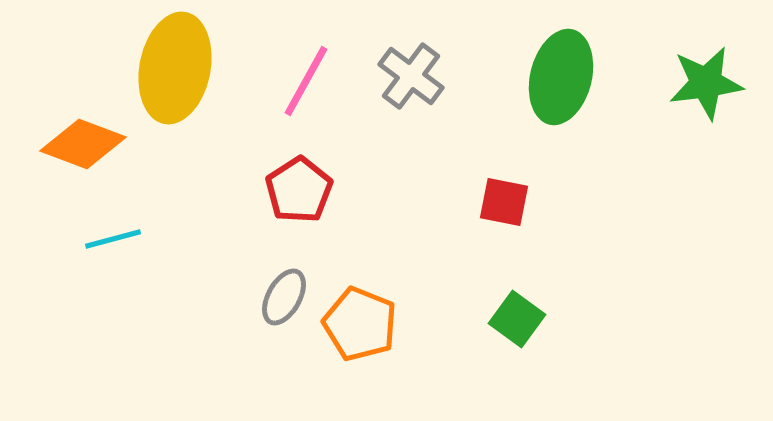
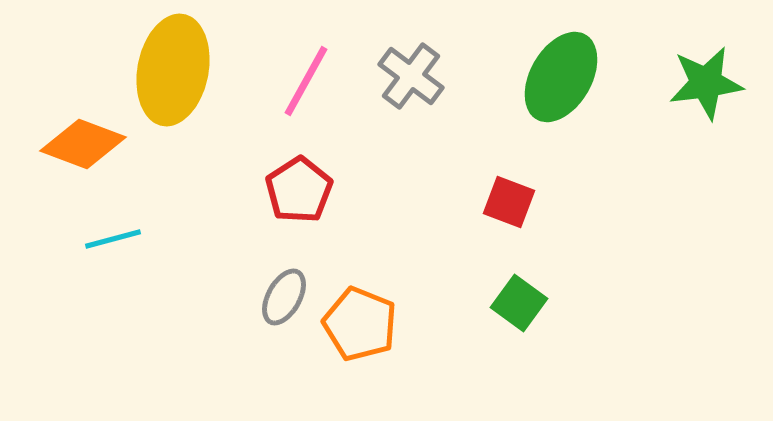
yellow ellipse: moved 2 px left, 2 px down
green ellipse: rotated 16 degrees clockwise
red square: moved 5 px right; rotated 10 degrees clockwise
green square: moved 2 px right, 16 px up
